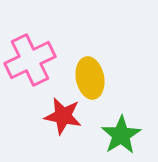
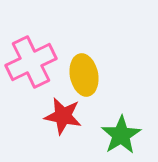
pink cross: moved 1 px right, 2 px down
yellow ellipse: moved 6 px left, 3 px up
